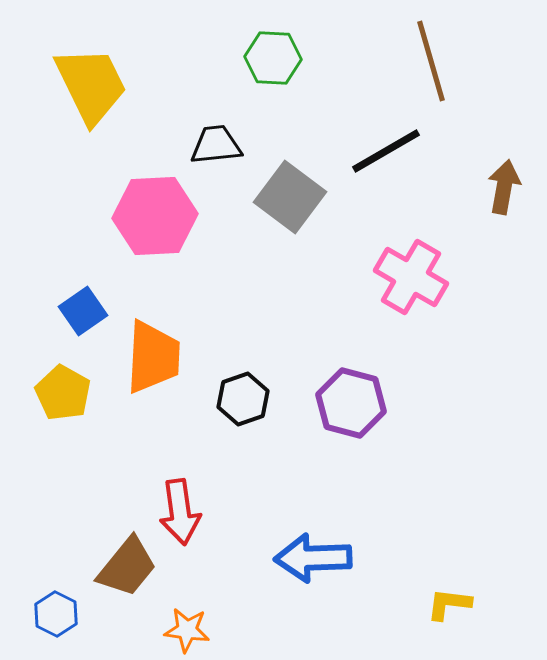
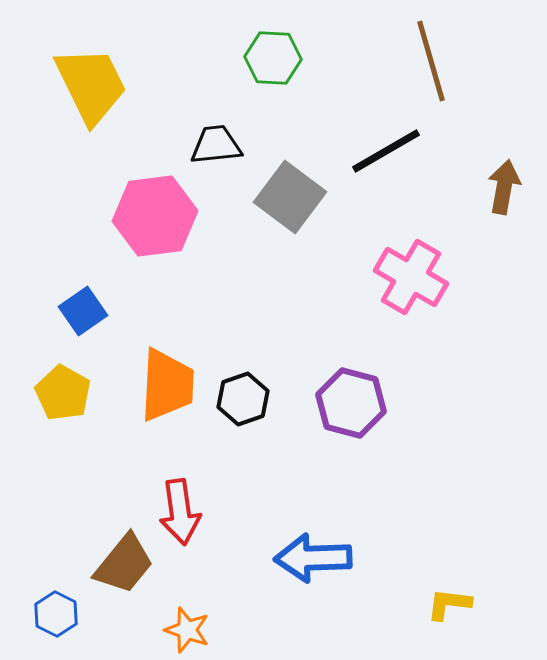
pink hexagon: rotated 4 degrees counterclockwise
orange trapezoid: moved 14 px right, 28 px down
brown trapezoid: moved 3 px left, 3 px up
orange star: rotated 12 degrees clockwise
